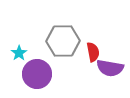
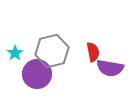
gray hexagon: moved 11 px left, 10 px down; rotated 12 degrees counterclockwise
cyan star: moved 4 px left
